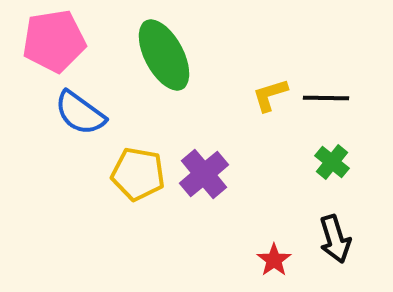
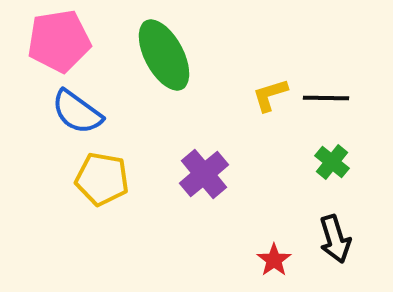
pink pentagon: moved 5 px right
blue semicircle: moved 3 px left, 1 px up
yellow pentagon: moved 36 px left, 5 px down
